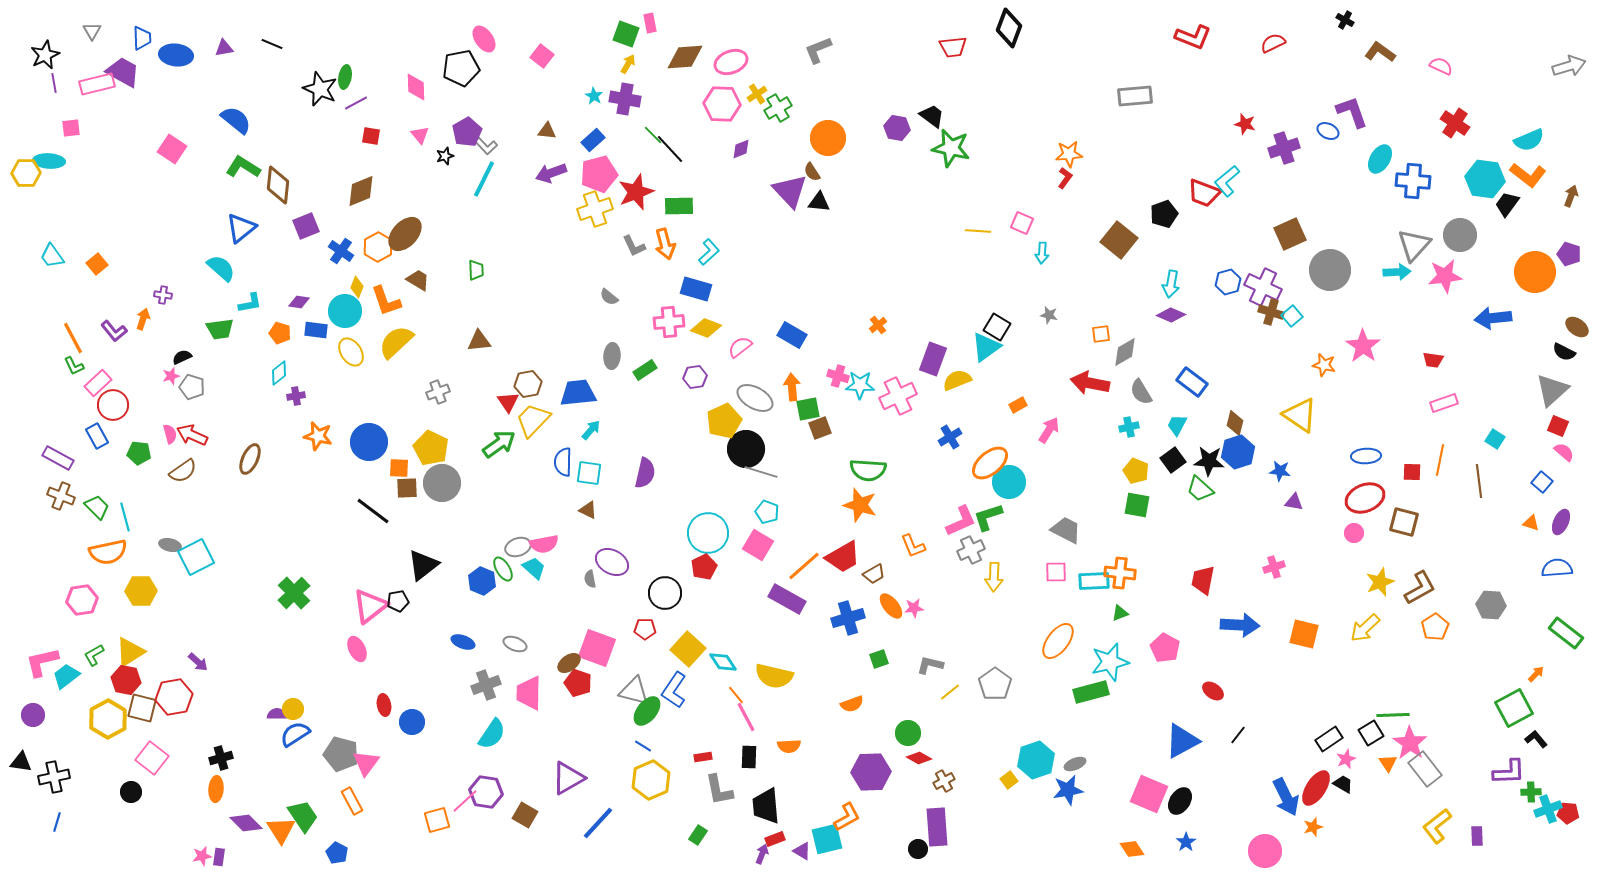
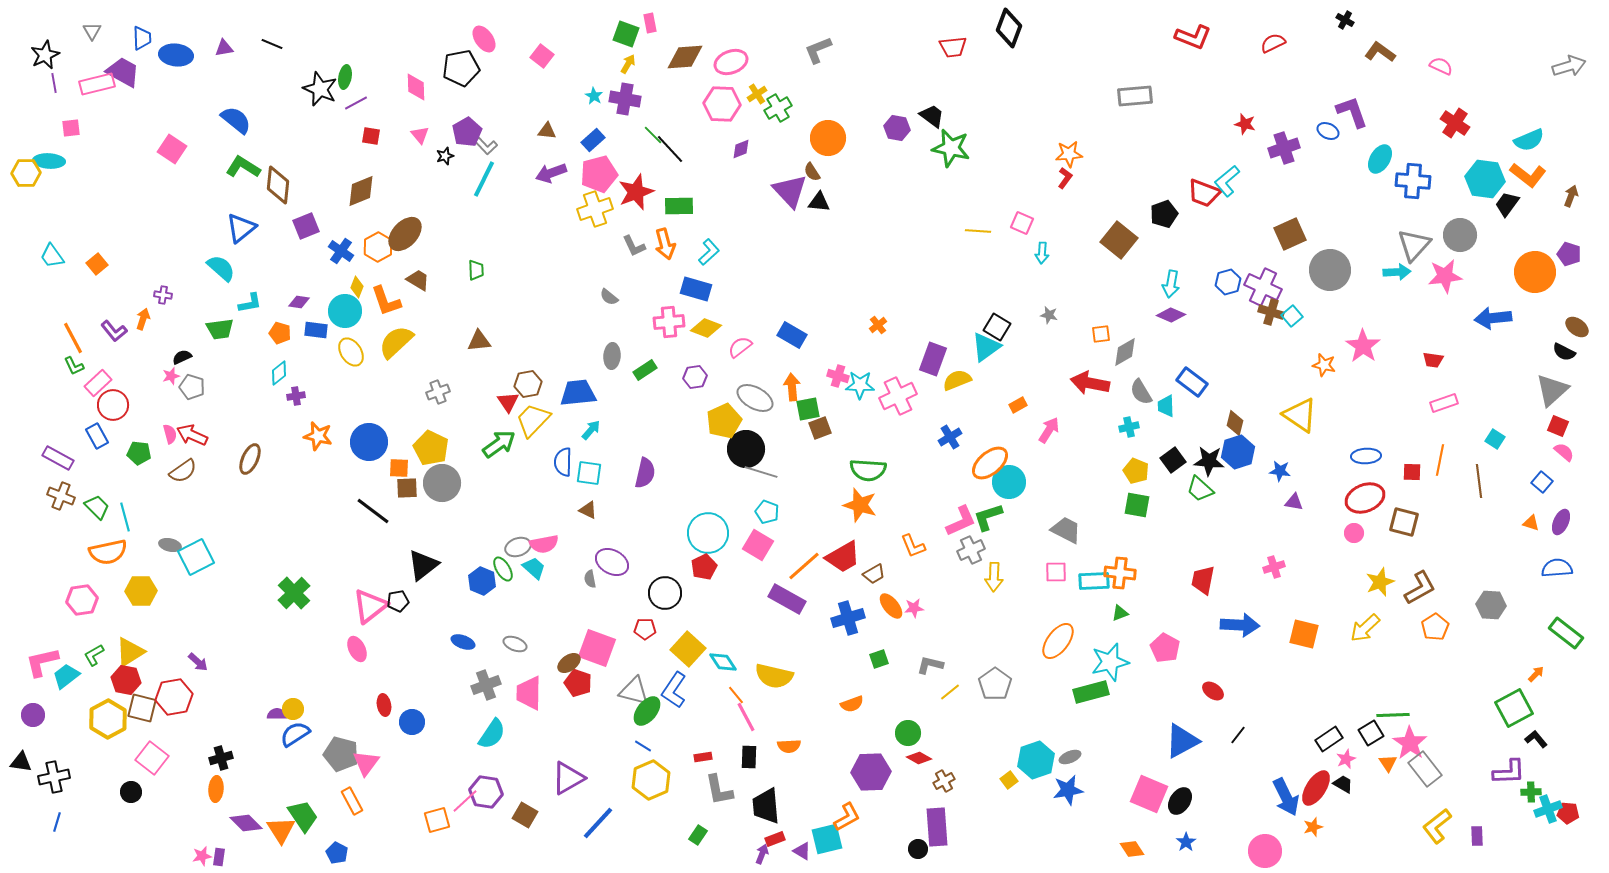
cyan trapezoid at (1177, 425): moved 11 px left, 19 px up; rotated 30 degrees counterclockwise
gray ellipse at (1075, 764): moved 5 px left, 7 px up
